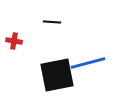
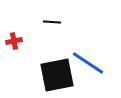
red cross: rotated 21 degrees counterclockwise
blue line: rotated 48 degrees clockwise
